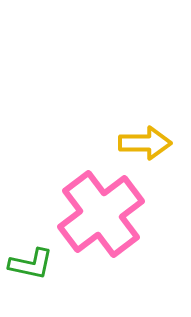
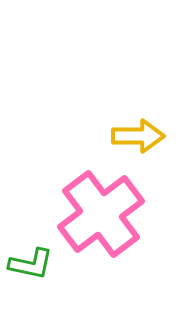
yellow arrow: moved 7 px left, 7 px up
